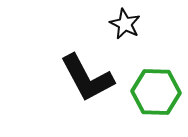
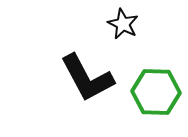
black star: moved 2 px left
